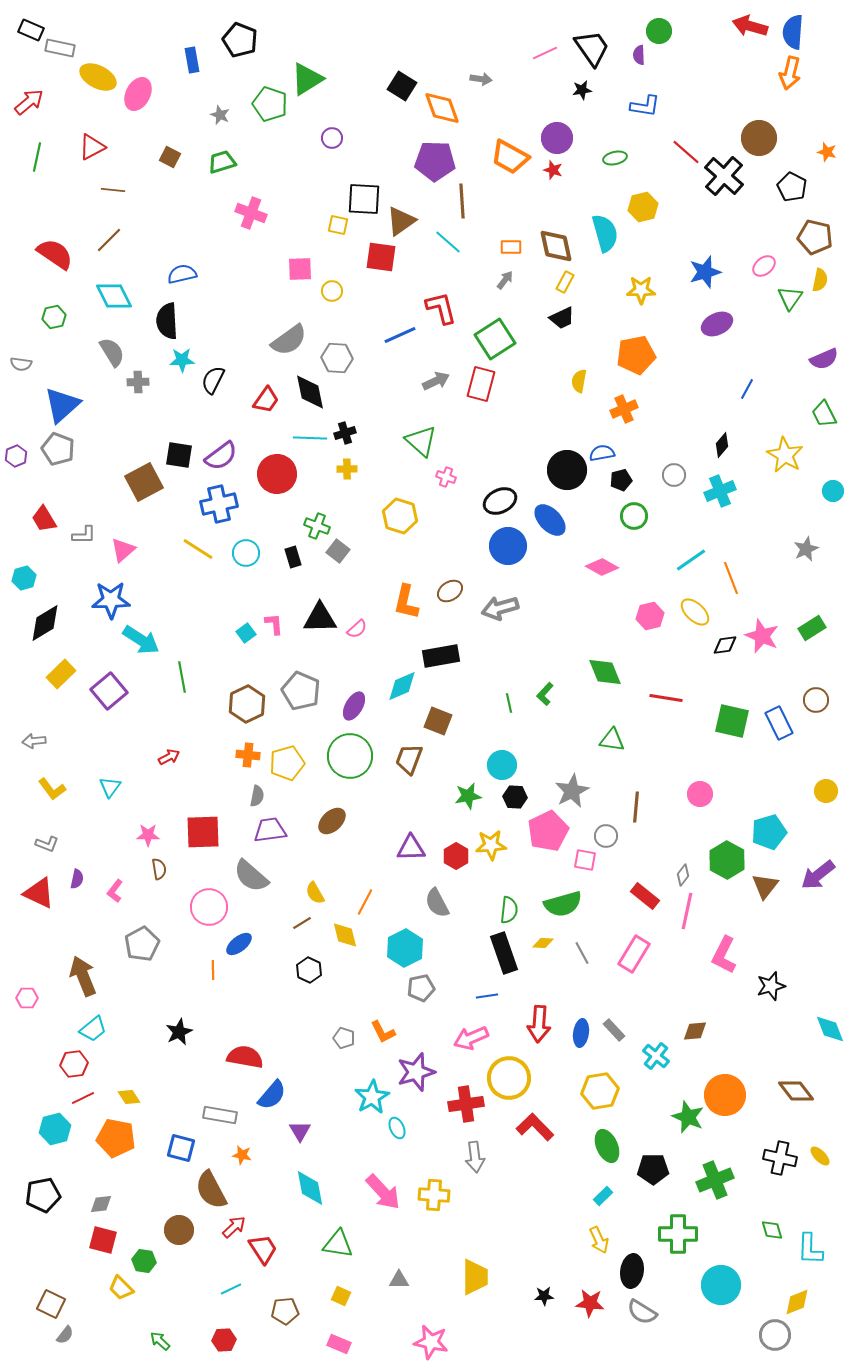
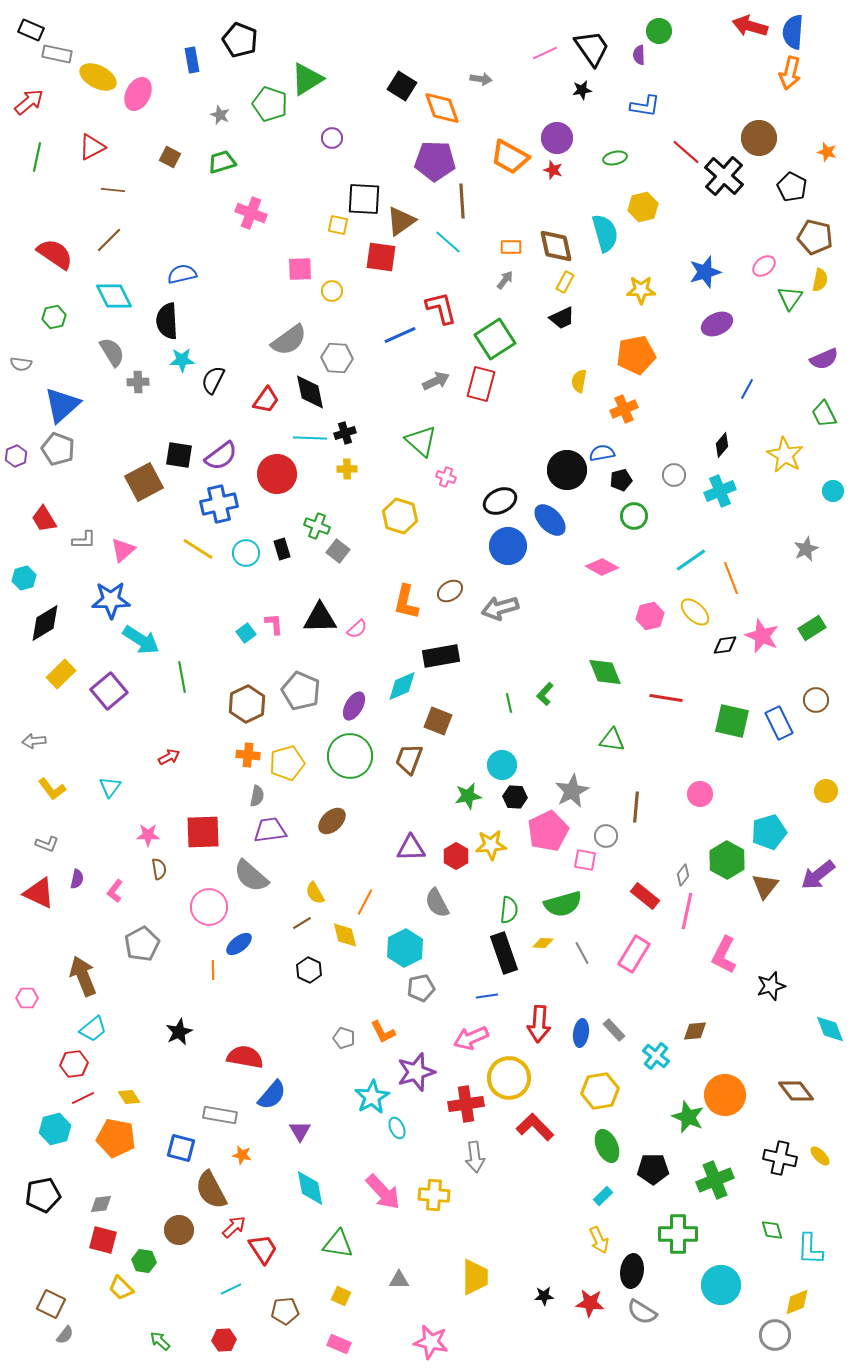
gray rectangle at (60, 48): moved 3 px left, 6 px down
gray L-shape at (84, 535): moved 5 px down
black rectangle at (293, 557): moved 11 px left, 8 px up
